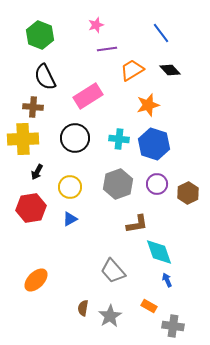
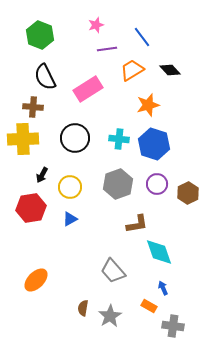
blue line: moved 19 px left, 4 px down
pink rectangle: moved 7 px up
black arrow: moved 5 px right, 3 px down
blue arrow: moved 4 px left, 8 px down
